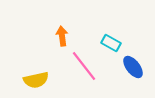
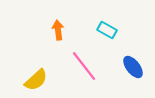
orange arrow: moved 4 px left, 6 px up
cyan rectangle: moved 4 px left, 13 px up
yellow semicircle: rotated 30 degrees counterclockwise
